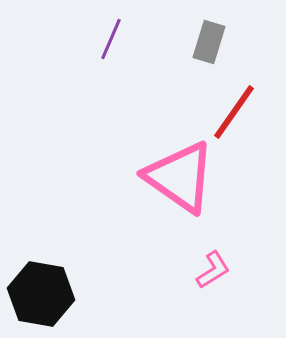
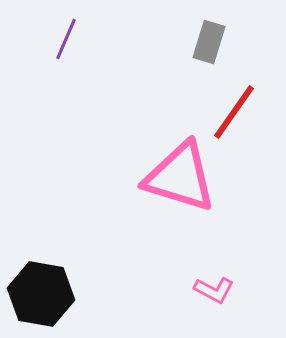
purple line: moved 45 px left
pink triangle: rotated 18 degrees counterclockwise
pink L-shape: moved 1 px right, 20 px down; rotated 60 degrees clockwise
